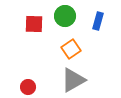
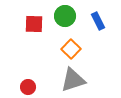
blue rectangle: rotated 42 degrees counterclockwise
orange square: rotated 12 degrees counterclockwise
gray triangle: rotated 12 degrees clockwise
